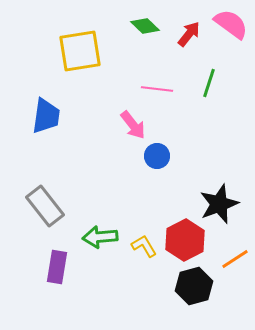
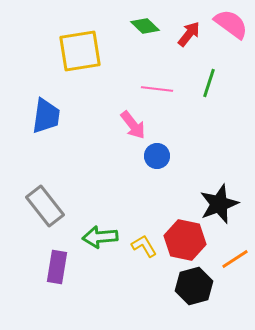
red hexagon: rotated 21 degrees counterclockwise
